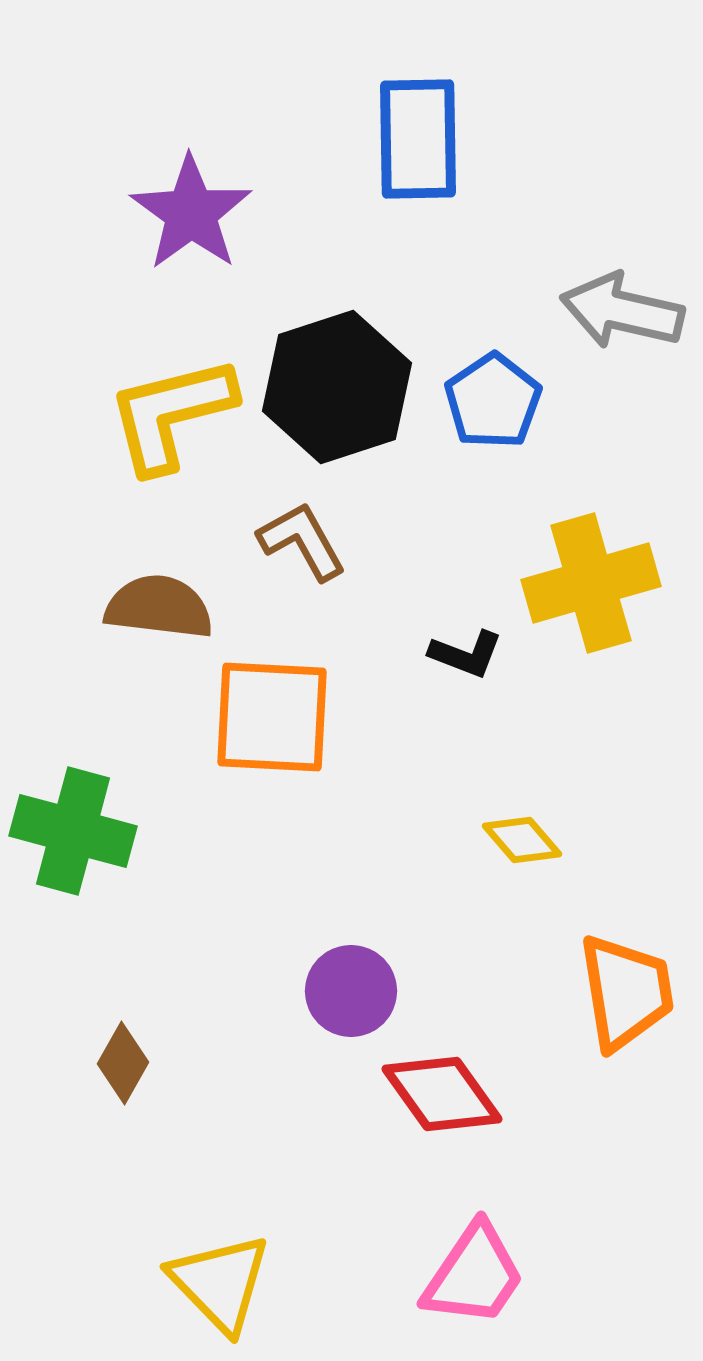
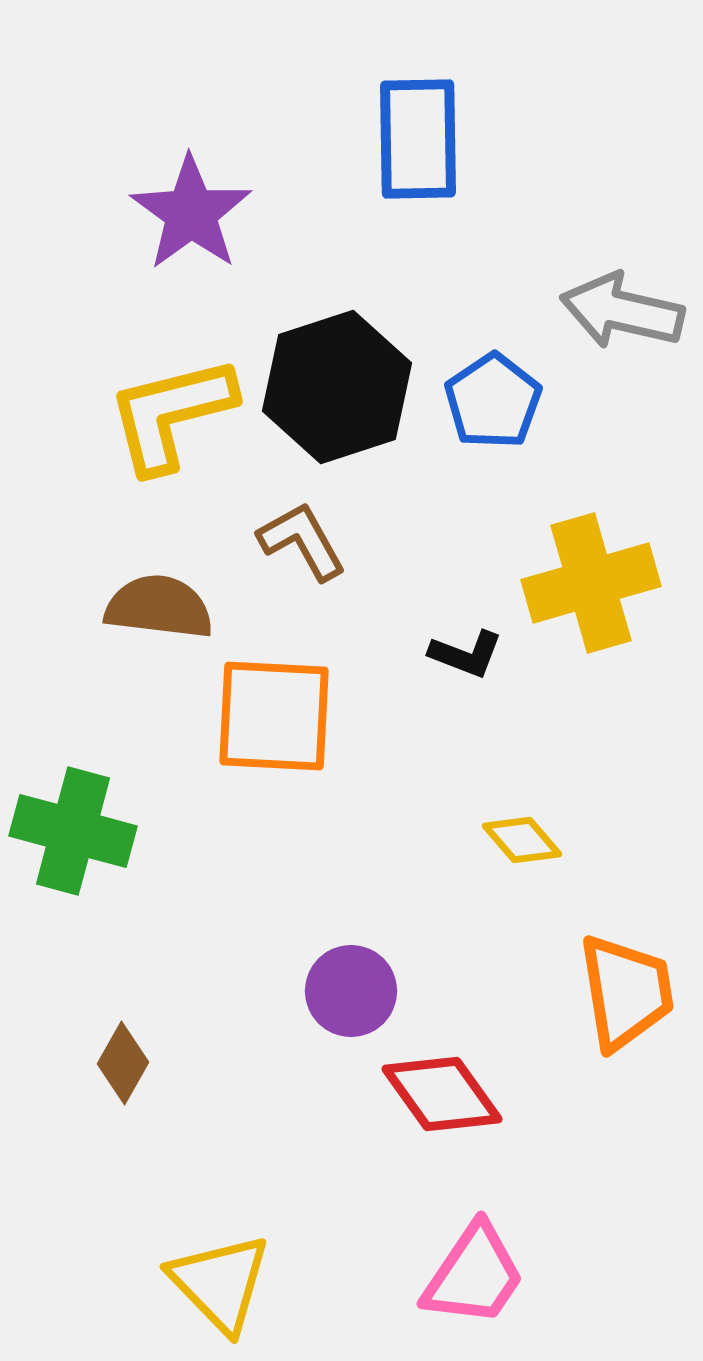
orange square: moved 2 px right, 1 px up
